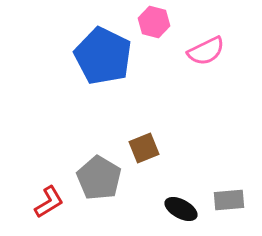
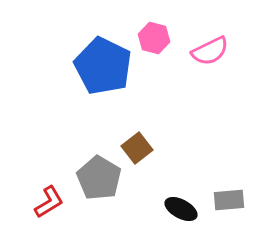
pink hexagon: moved 16 px down
pink semicircle: moved 4 px right
blue pentagon: moved 10 px down
brown square: moved 7 px left; rotated 16 degrees counterclockwise
